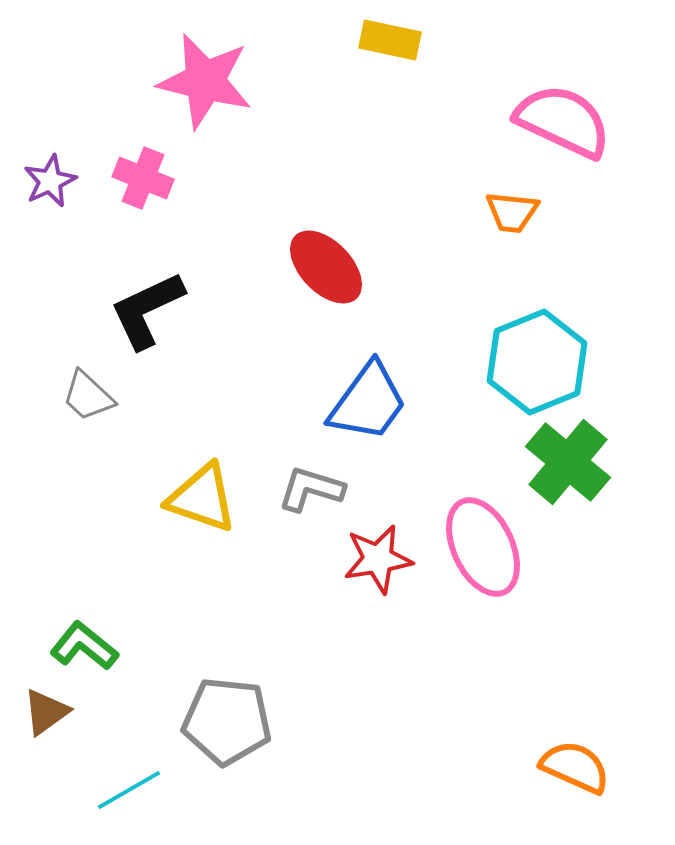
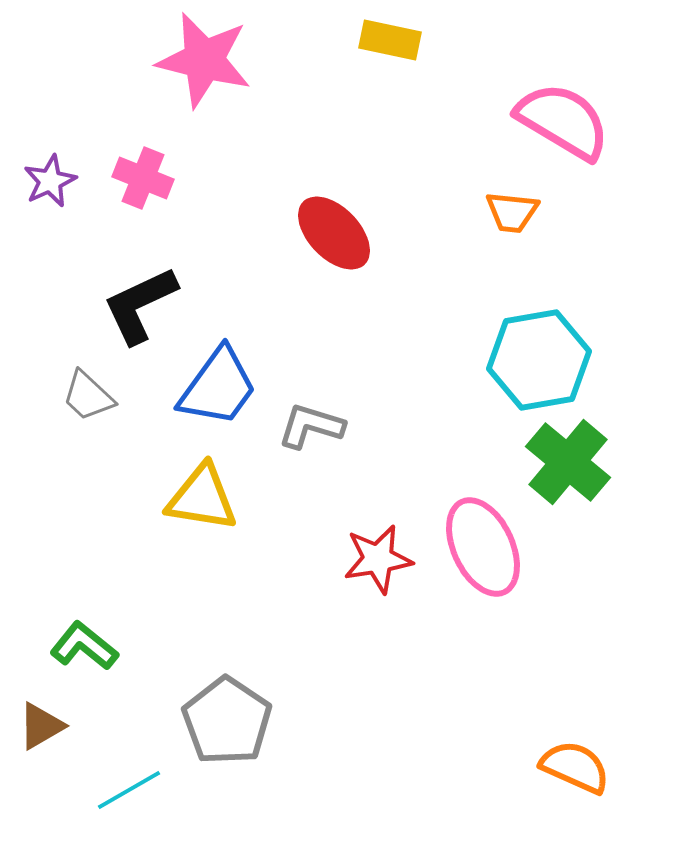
pink star: moved 1 px left, 21 px up
pink semicircle: rotated 6 degrees clockwise
red ellipse: moved 8 px right, 34 px up
black L-shape: moved 7 px left, 5 px up
cyan hexagon: moved 2 px right, 2 px up; rotated 12 degrees clockwise
blue trapezoid: moved 150 px left, 15 px up
gray L-shape: moved 63 px up
yellow triangle: rotated 10 degrees counterclockwise
brown triangle: moved 5 px left, 14 px down; rotated 6 degrees clockwise
gray pentagon: rotated 28 degrees clockwise
